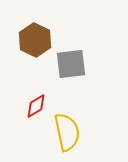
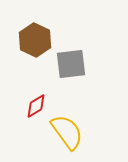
yellow semicircle: rotated 24 degrees counterclockwise
